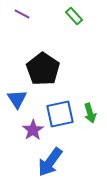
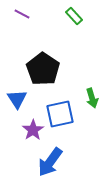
green arrow: moved 2 px right, 15 px up
